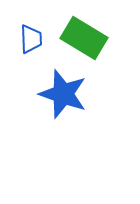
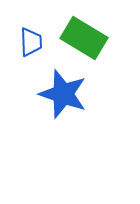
blue trapezoid: moved 3 px down
